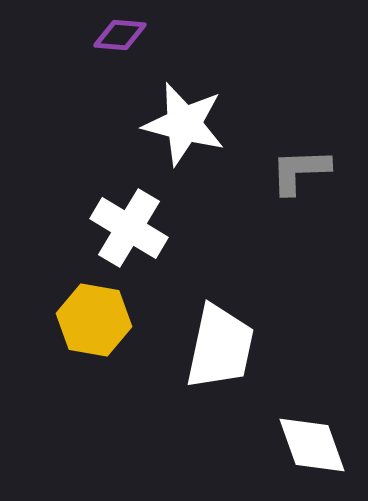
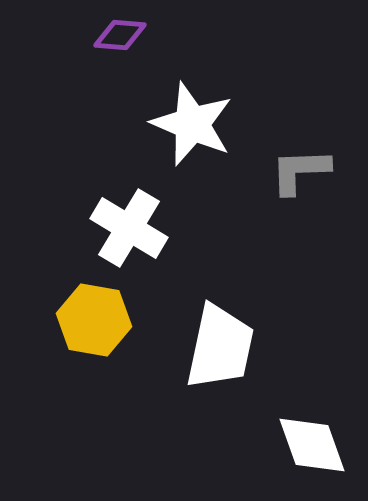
white star: moved 8 px right; rotated 8 degrees clockwise
